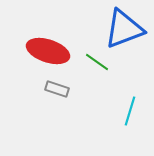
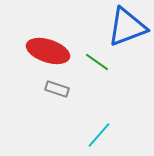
blue triangle: moved 3 px right, 2 px up
cyan line: moved 31 px left, 24 px down; rotated 24 degrees clockwise
